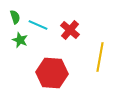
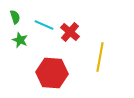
cyan line: moved 6 px right
red cross: moved 2 px down
